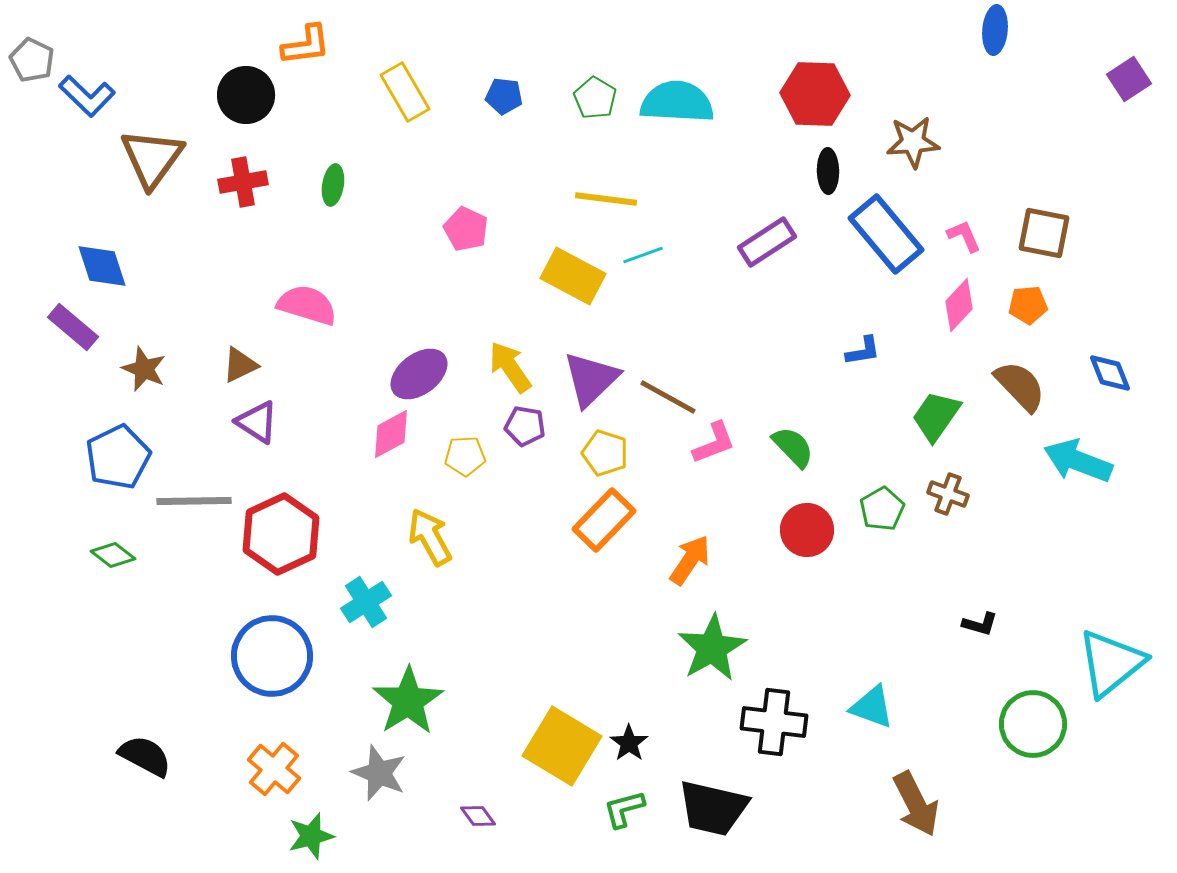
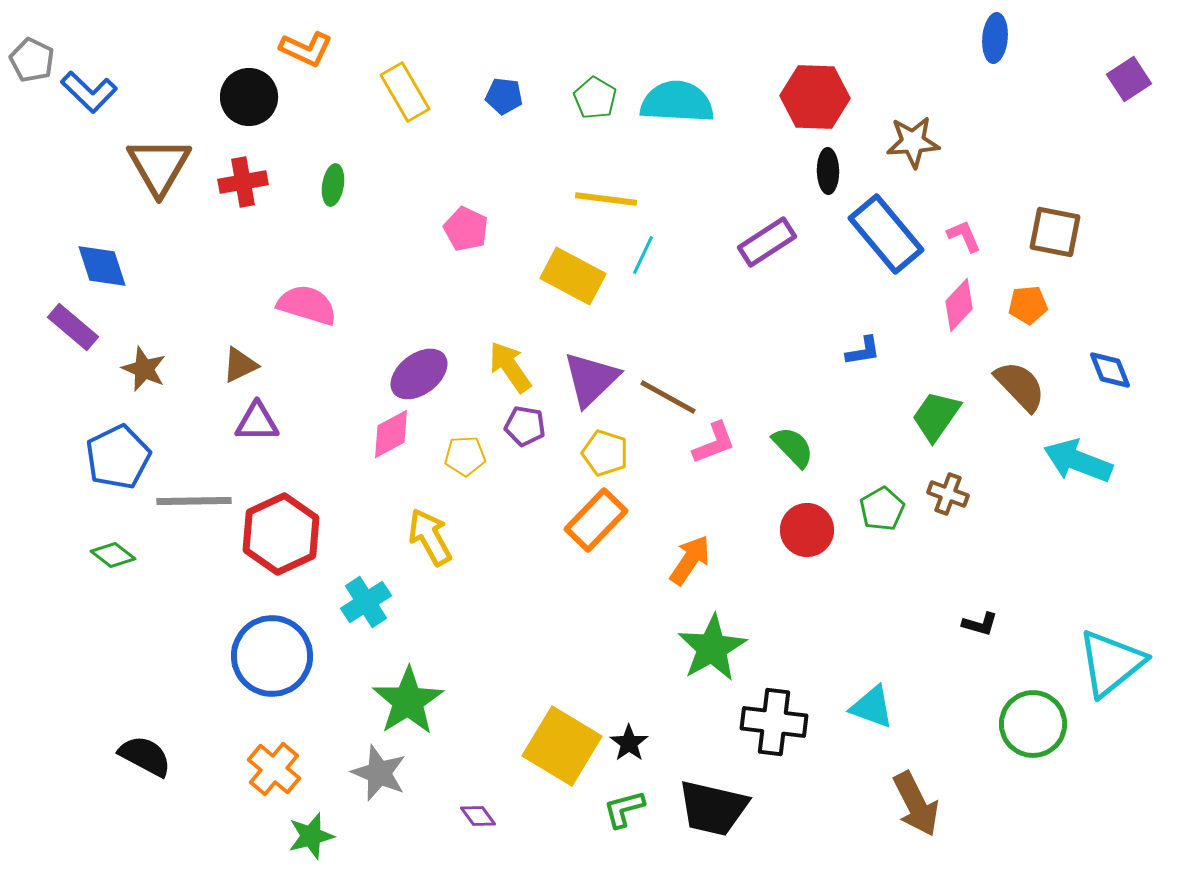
blue ellipse at (995, 30): moved 8 px down
orange L-shape at (306, 45): moved 4 px down; rotated 32 degrees clockwise
red hexagon at (815, 94): moved 3 px down
black circle at (246, 95): moved 3 px right, 2 px down
blue L-shape at (87, 96): moved 2 px right, 4 px up
brown triangle at (152, 158): moved 7 px right, 8 px down; rotated 6 degrees counterclockwise
brown square at (1044, 233): moved 11 px right, 1 px up
cyan line at (643, 255): rotated 45 degrees counterclockwise
blue diamond at (1110, 373): moved 3 px up
purple triangle at (257, 422): rotated 33 degrees counterclockwise
orange rectangle at (604, 520): moved 8 px left
